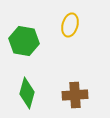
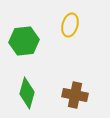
green hexagon: rotated 16 degrees counterclockwise
brown cross: rotated 15 degrees clockwise
